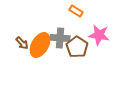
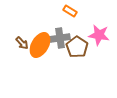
orange rectangle: moved 6 px left
gray cross: rotated 12 degrees counterclockwise
